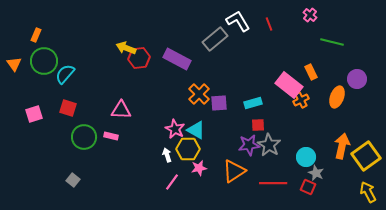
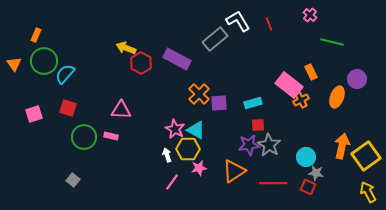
red hexagon at (139, 58): moved 2 px right, 5 px down; rotated 25 degrees counterclockwise
gray star at (316, 173): rotated 14 degrees counterclockwise
